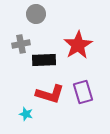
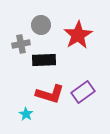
gray circle: moved 5 px right, 11 px down
red star: moved 10 px up
purple rectangle: rotated 70 degrees clockwise
cyan star: rotated 16 degrees clockwise
